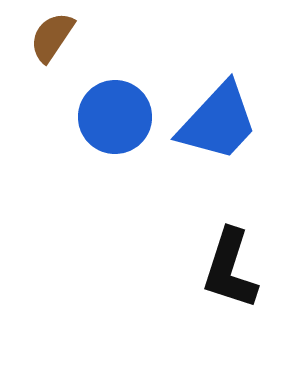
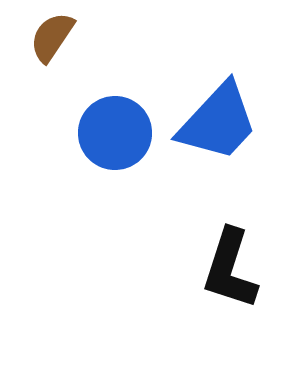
blue circle: moved 16 px down
